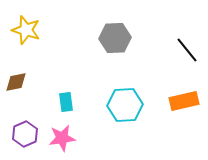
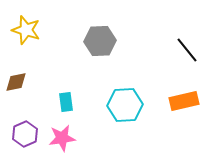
gray hexagon: moved 15 px left, 3 px down
